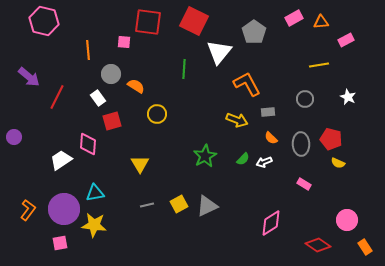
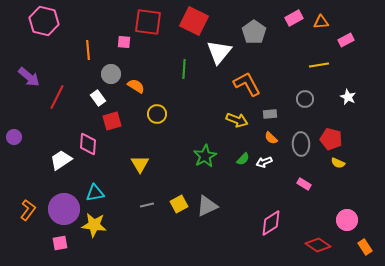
gray rectangle at (268, 112): moved 2 px right, 2 px down
